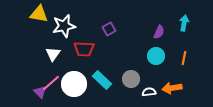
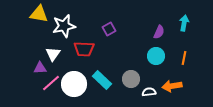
orange arrow: moved 2 px up
purple triangle: moved 24 px up; rotated 48 degrees counterclockwise
